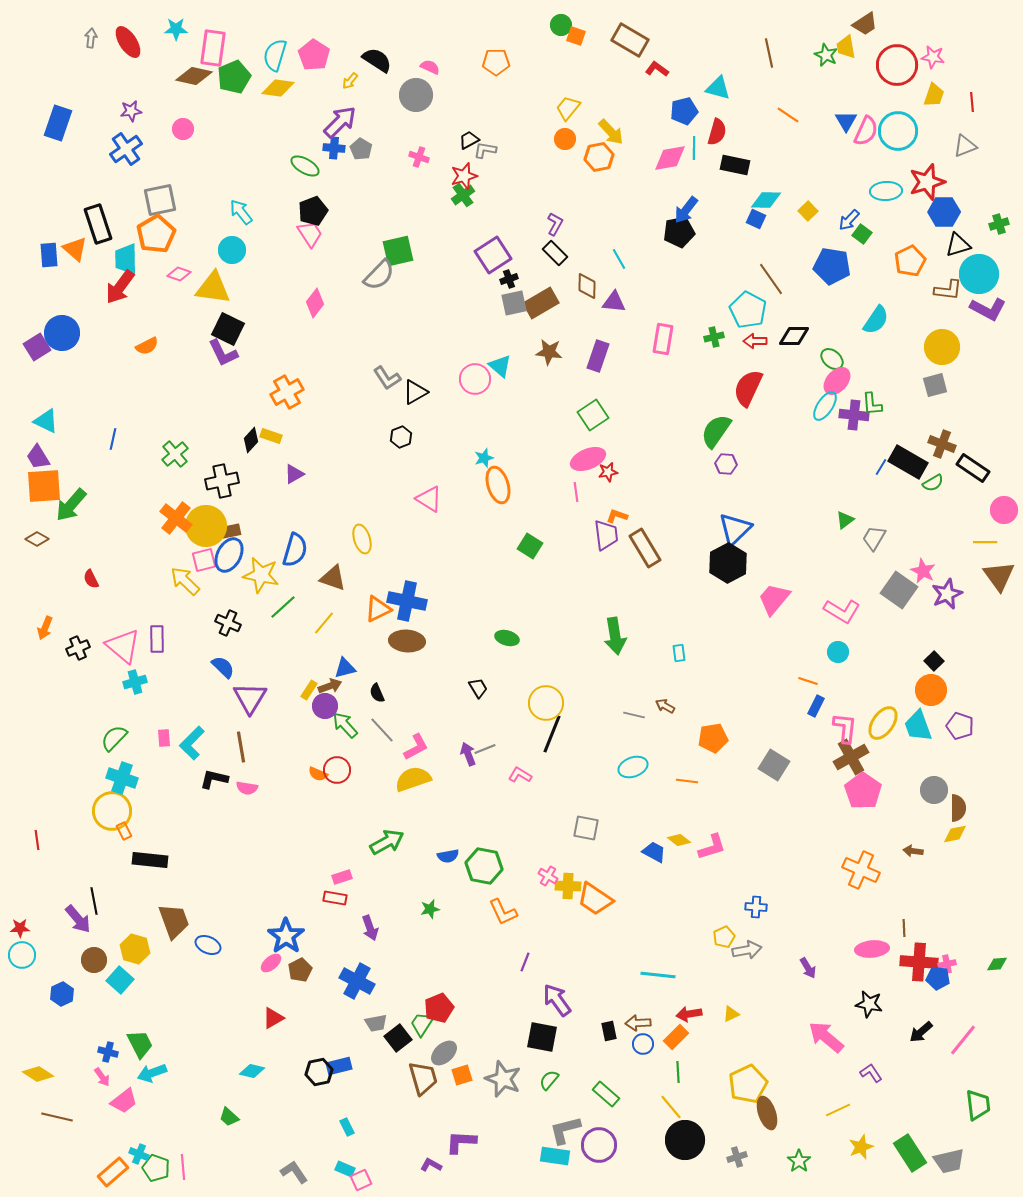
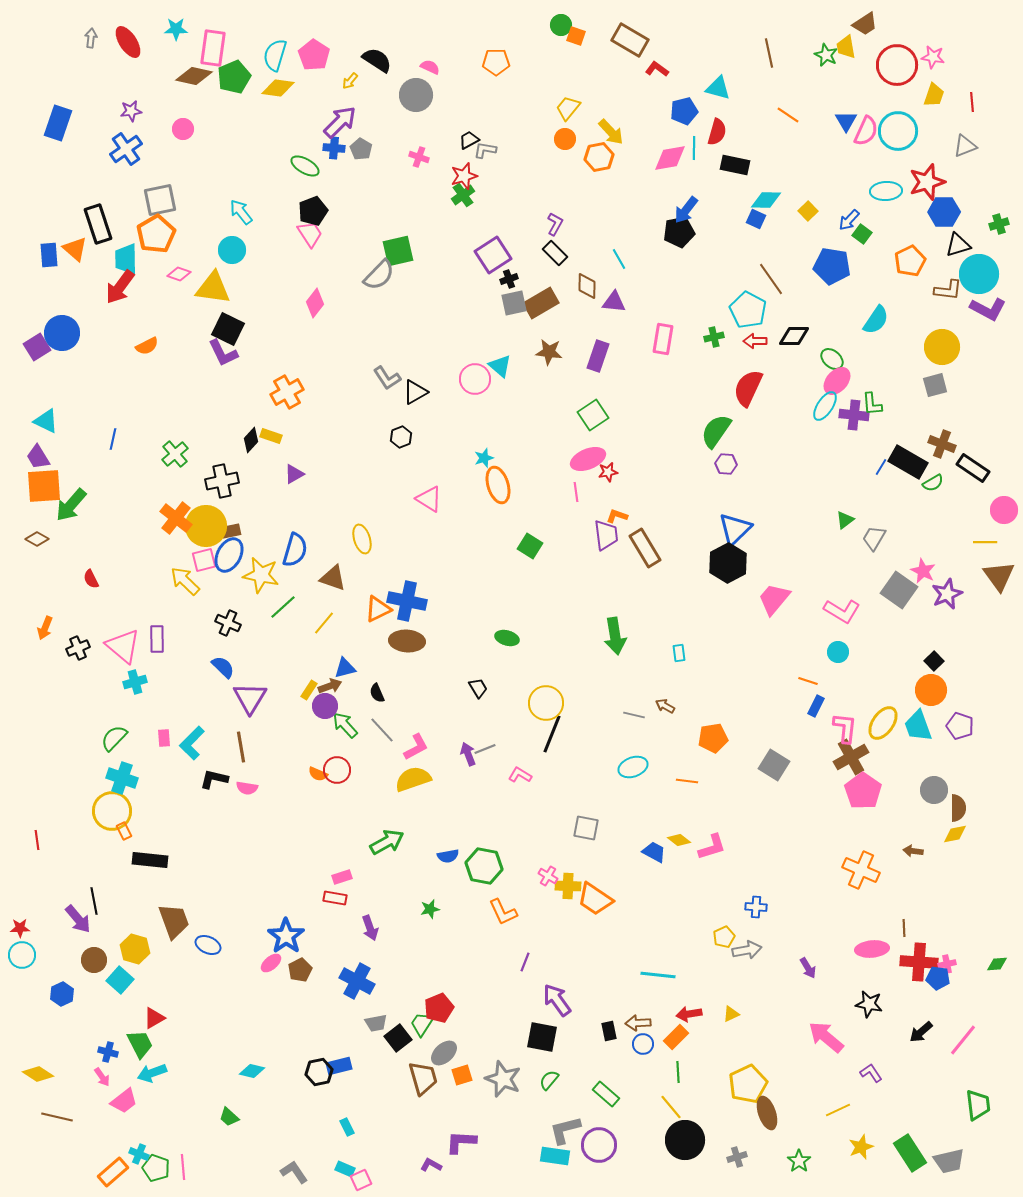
red triangle at (273, 1018): moved 119 px left
